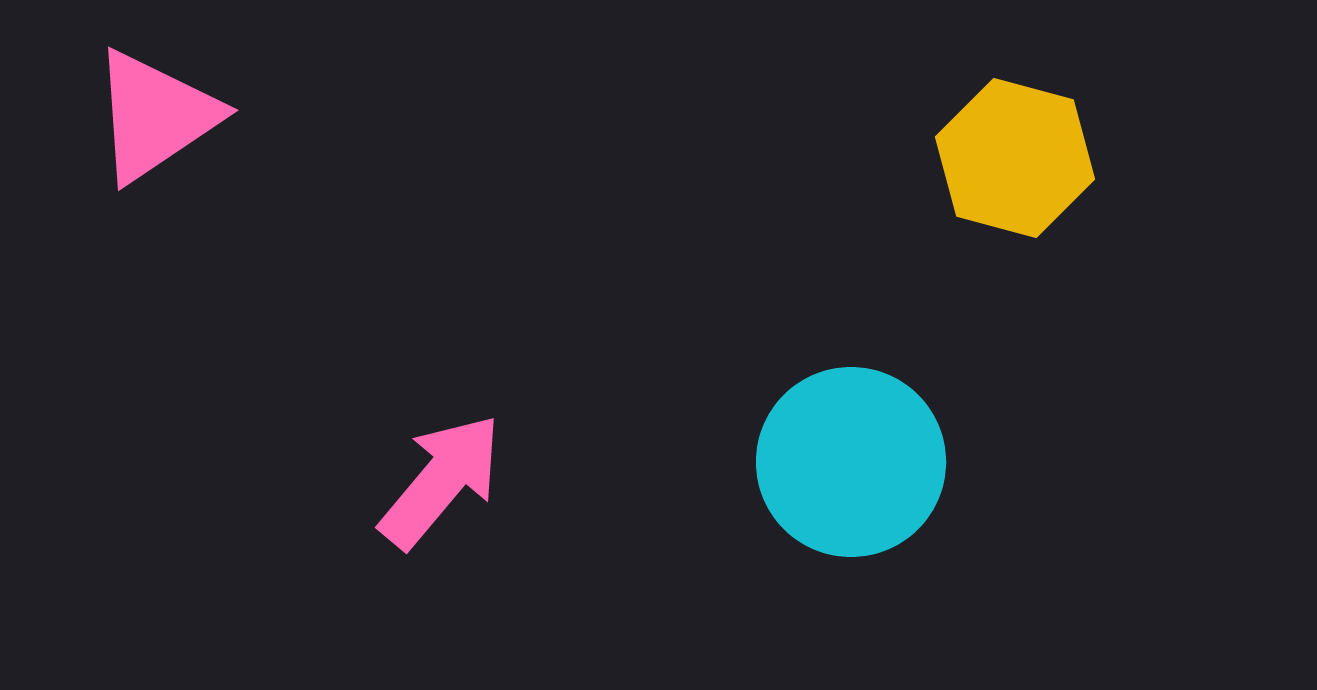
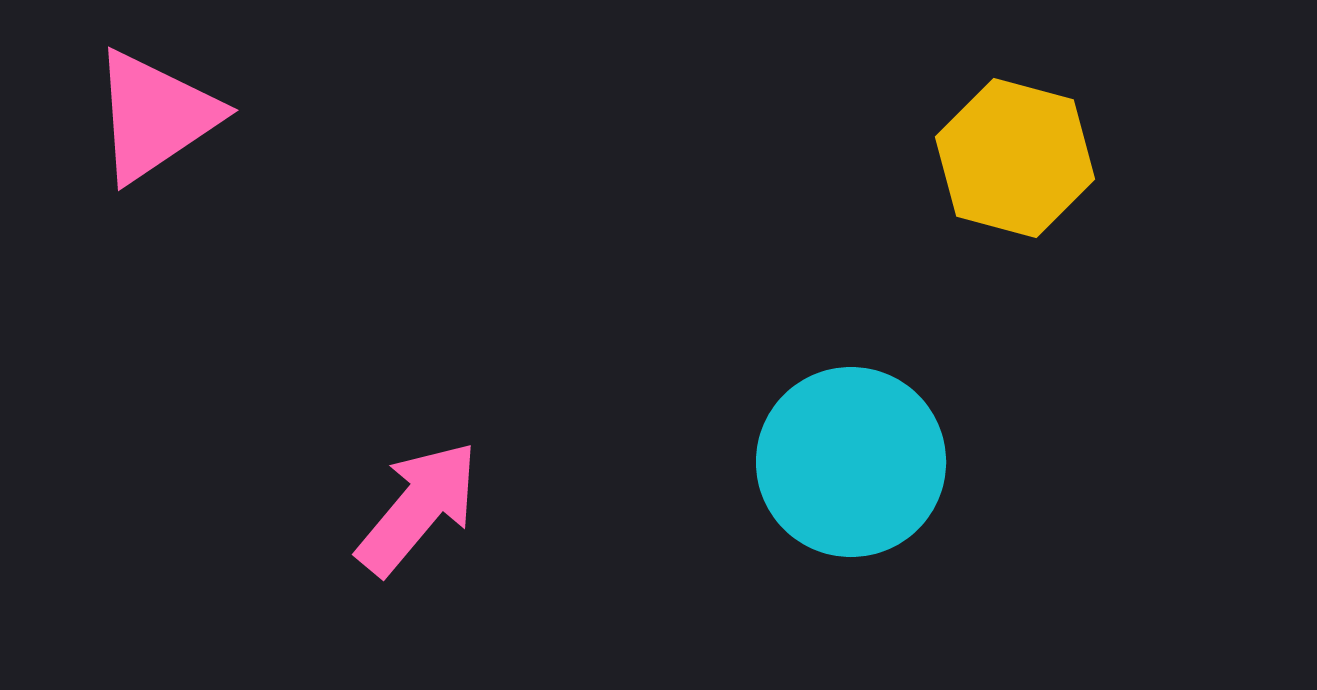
pink arrow: moved 23 px left, 27 px down
